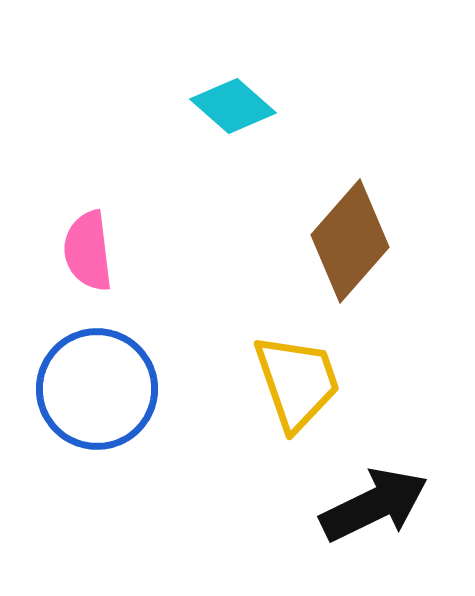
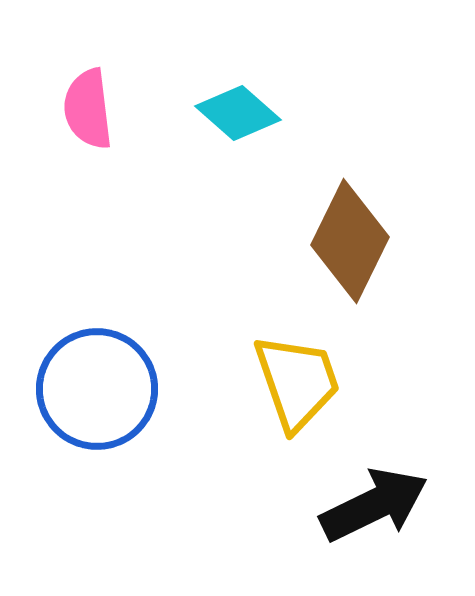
cyan diamond: moved 5 px right, 7 px down
brown diamond: rotated 15 degrees counterclockwise
pink semicircle: moved 142 px up
